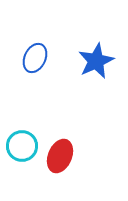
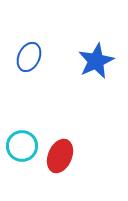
blue ellipse: moved 6 px left, 1 px up
